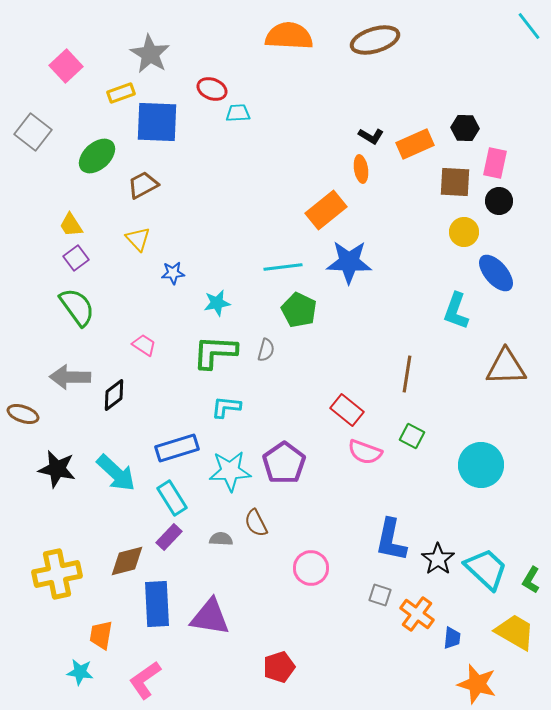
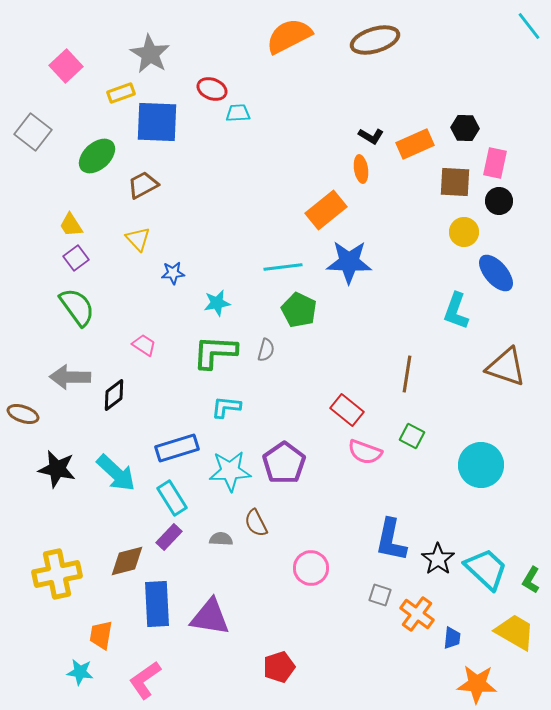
orange semicircle at (289, 36): rotated 30 degrees counterclockwise
brown triangle at (506, 367): rotated 21 degrees clockwise
orange star at (477, 684): rotated 12 degrees counterclockwise
